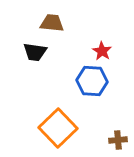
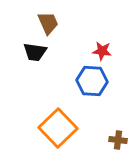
brown trapezoid: moved 4 px left; rotated 60 degrees clockwise
red star: rotated 24 degrees counterclockwise
brown cross: rotated 12 degrees clockwise
